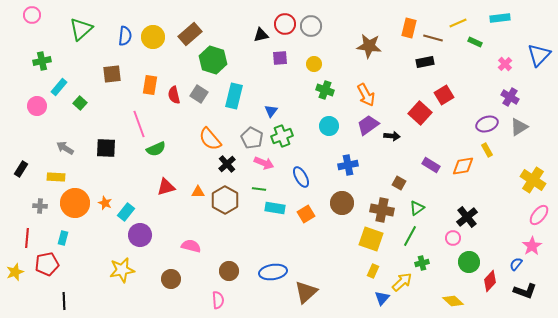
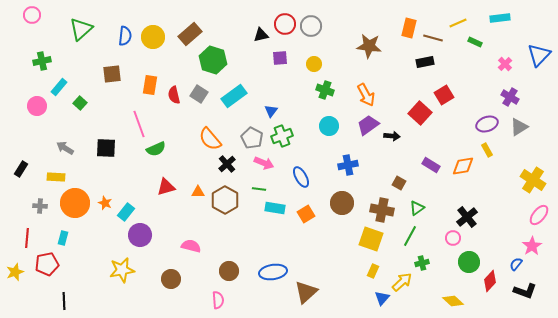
cyan rectangle at (234, 96): rotated 40 degrees clockwise
